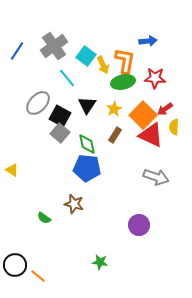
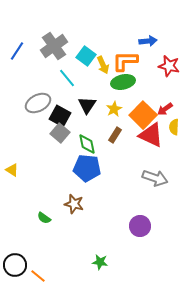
orange L-shape: rotated 100 degrees counterclockwise
red star: moved 14 px right, 12 px up; rotated 10 degrees clockwise
gray ellipse: rotated 20 degrees clockwise
gray arrow: moved 1 px left, 1 px down
purple circle: moved 1 px right, 1 px down
